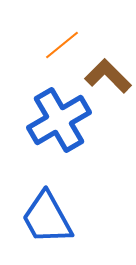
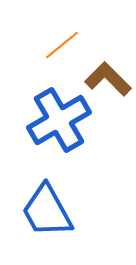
brown L-shape: moved 3 px down
blue trapezoid: moved 7 px up
